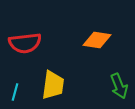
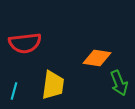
orange diamond: moved 18 px down
green arrow: moved 3 px up
cyan line: moved 1 px left, 1 px up
